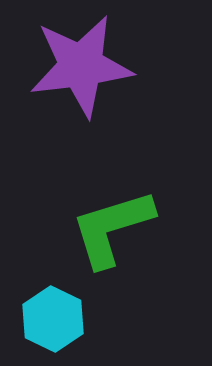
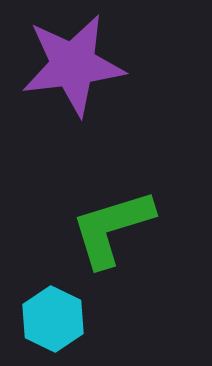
purple star: moved 8 px left, 1 px up
